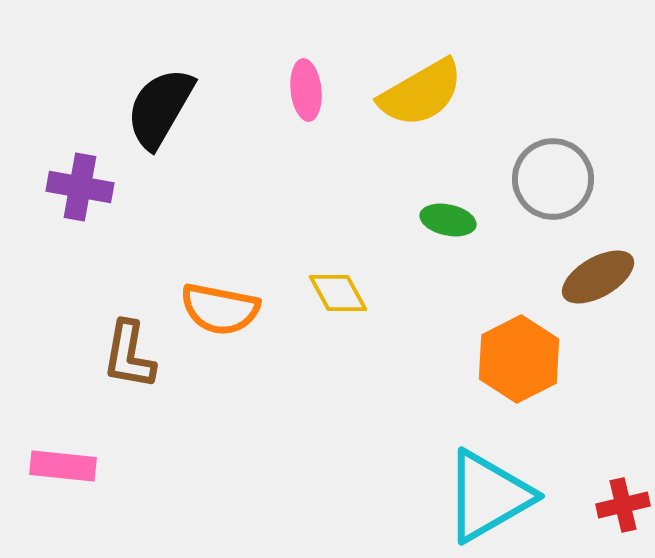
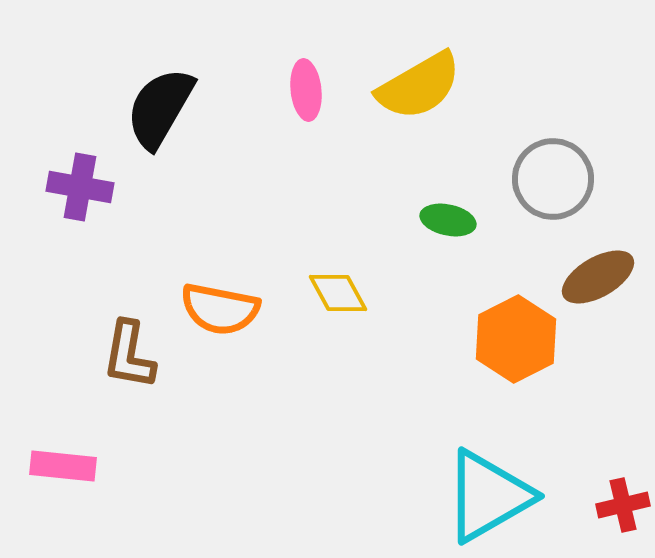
yellow semicircle: moved 2 px left, 7 px up
orange hexagon: moved 3 px left, 20 px up
